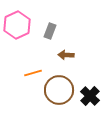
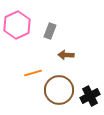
black cross: rotated 18 degrees clockwise
